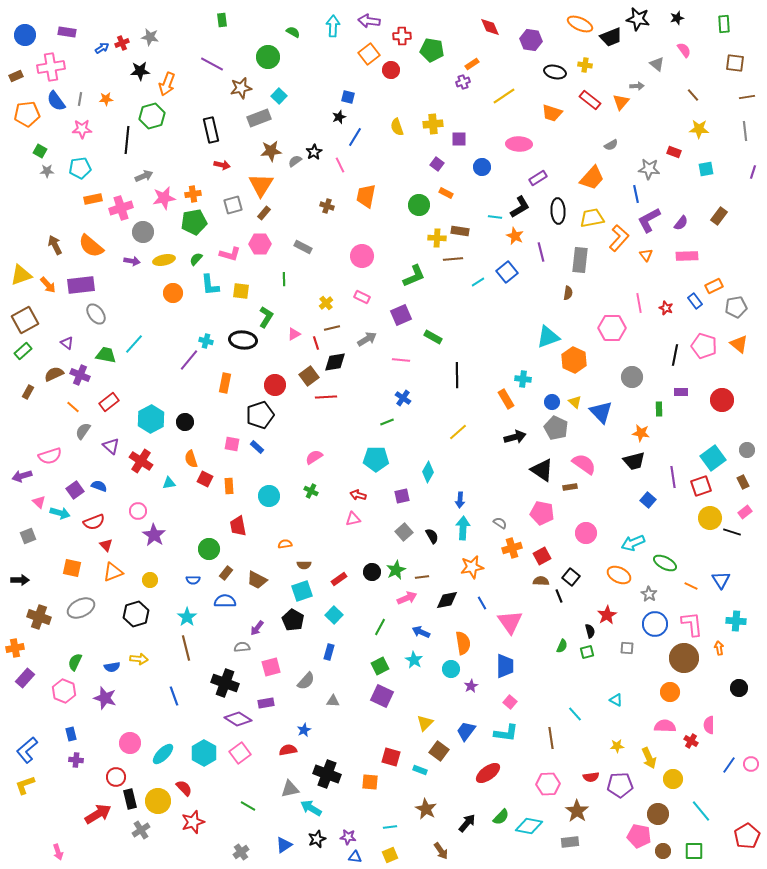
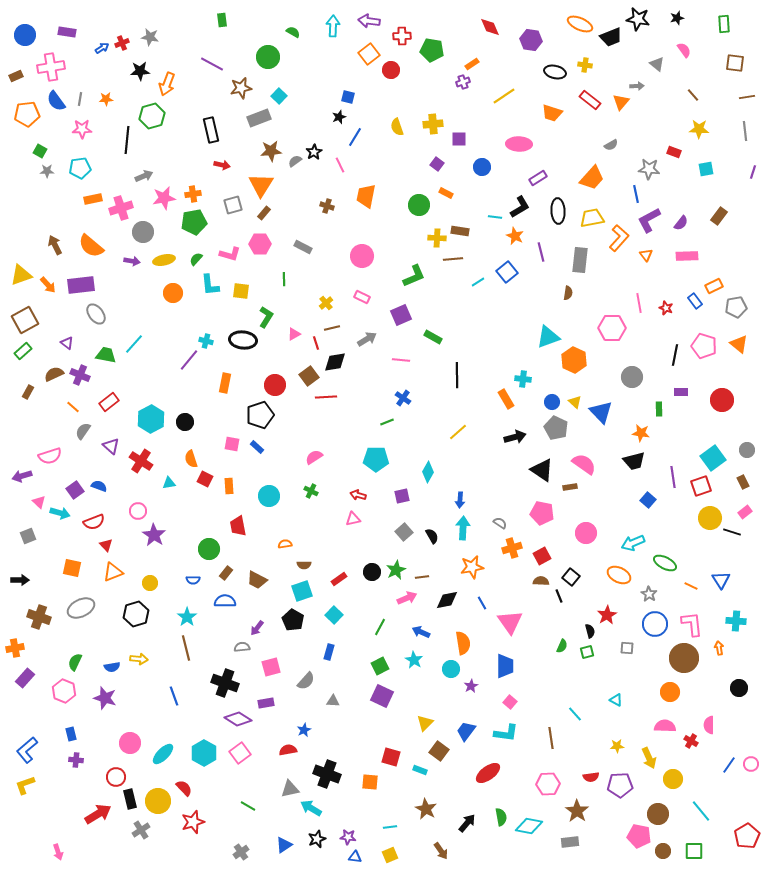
yellow circle at (150, 580): moved 3 px down
green semicircle at (501, 817): rotated 54 degrees counterclockwise
